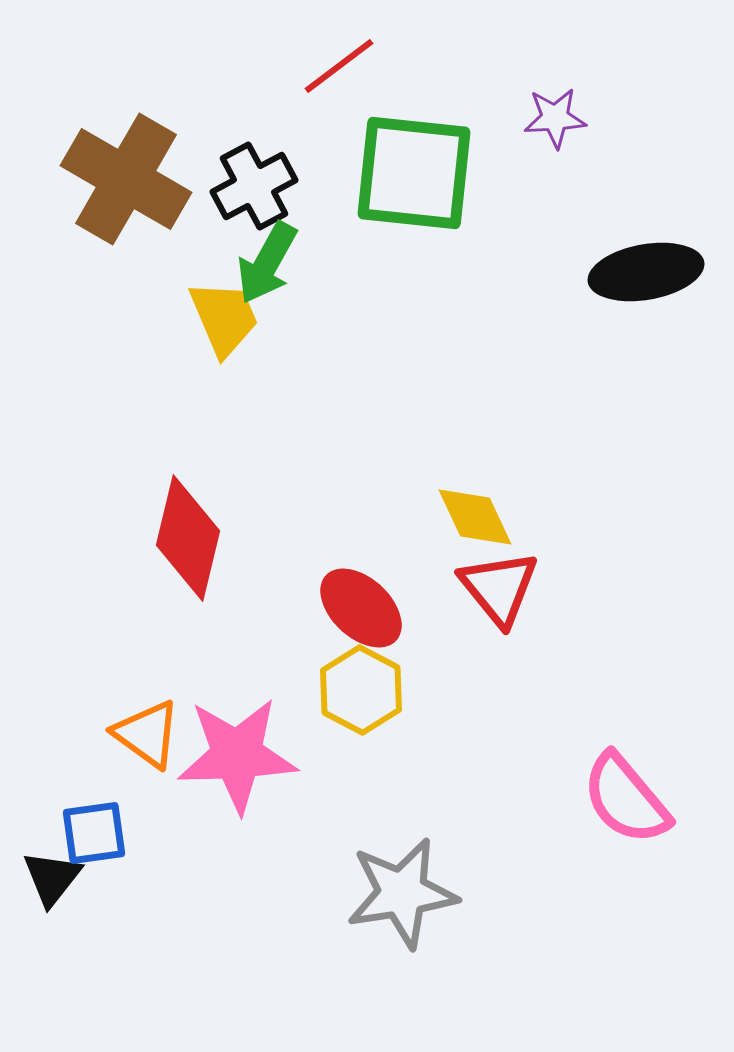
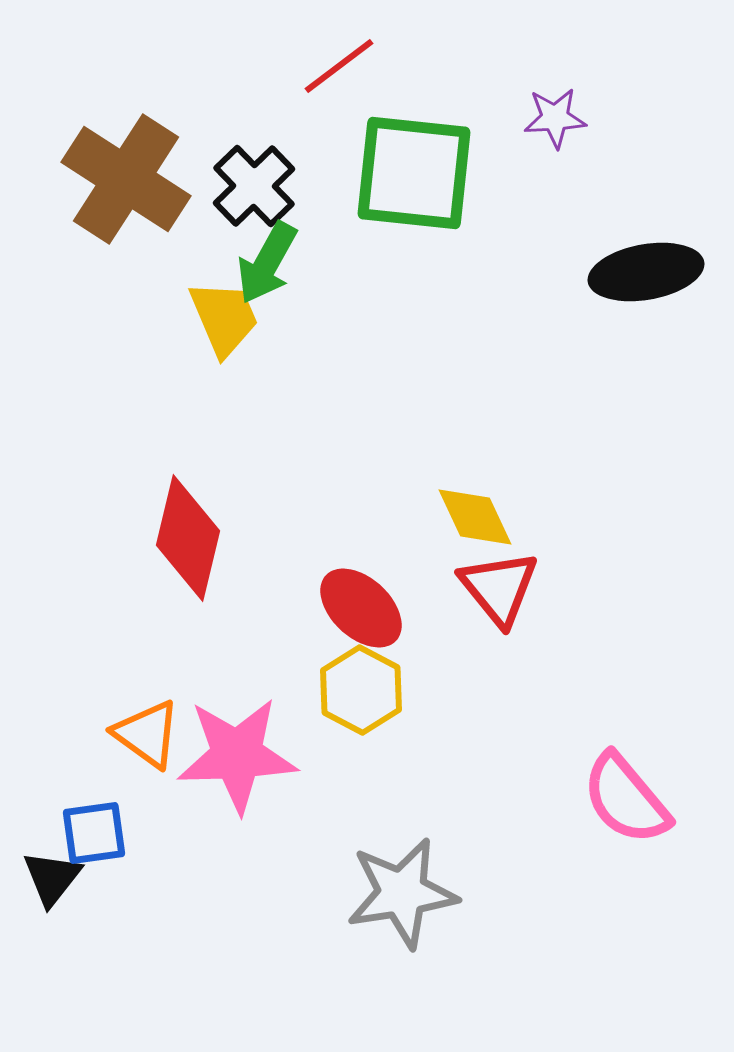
brown cross: rotated 3 degrees clockwise
black cross: rotated 16 degrees counterclockwise
